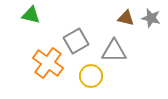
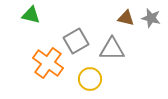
gray triangle: moved 2 px left, 2 px up
yellow circle: moved 1 px left, 3 px down
